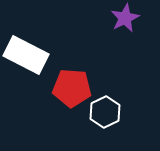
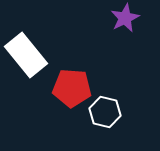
white rectangle: rotated 24 degrees clockwise
white hexagon: rotated 20 degrees counterclockwise
